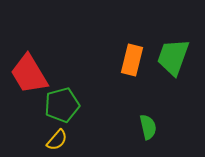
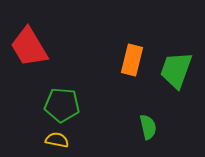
green trapezoid: moved 3 px right, 13 px down
red trapezoid: moved 27 px up
green pentagon: rotated 20 degrees clockwise
yellow semicircle: rotated 120 degrees counterclockwise
